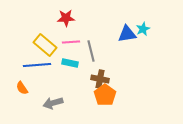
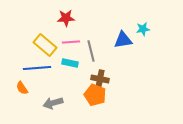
cyan star: rotated 16 degrees clockwise
blue triangle: moved 4 px left, 6 px down
blue line: moved 3 px down
orange pentagon: moved 10 px left; rotated 15 degrees counterclockwise
